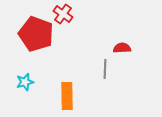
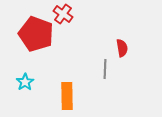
red semicircle: rotated 84 degrees clockwise
cyan star: rotated 18 degrees counterclockwise
